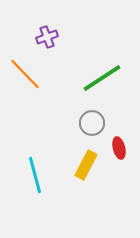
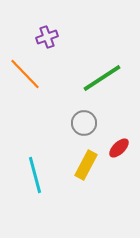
gray circle: moved 8 px left
red ellipse: rotated 60 degrees clockwise
